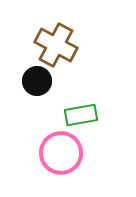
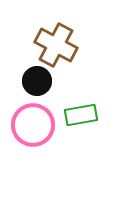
pink circle: moved 28 px left, 28 px up
